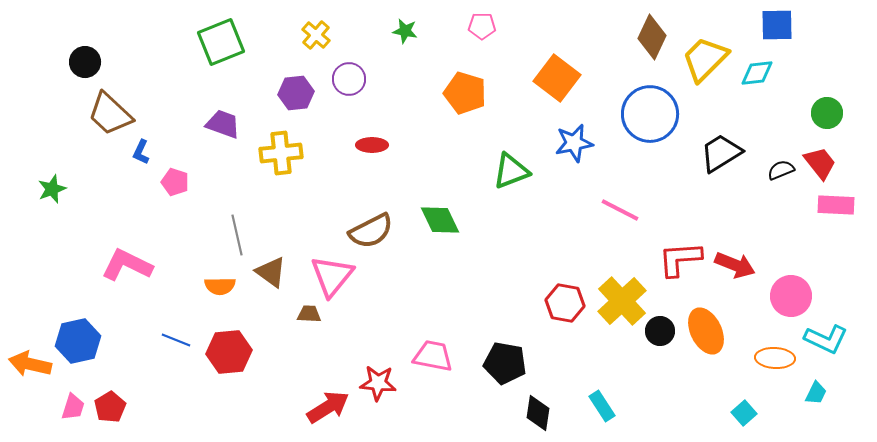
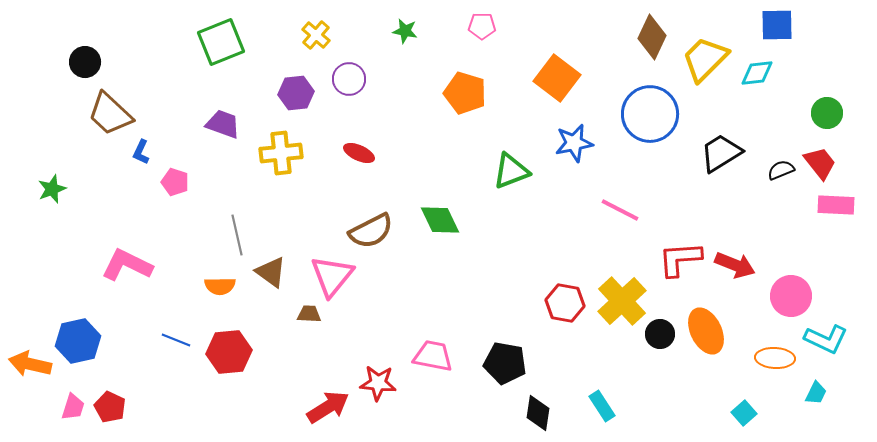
red ellipse at (372, 145): moved 13 px left, 8 px down; rotated 24 degrees clockwise
black circle at (660, 331): moved 3 px down
red pentagon at (110, 407): rotated 16 degrees counterclockwise
